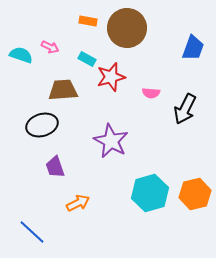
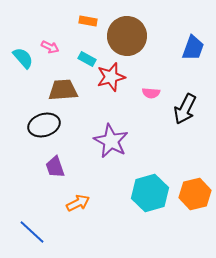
brown circle: moved 8 px down
cyan semicircle: moved 2 px right, 3 px down; rotated 30 degrees clockwise
black ellipse: moved 2 px right
